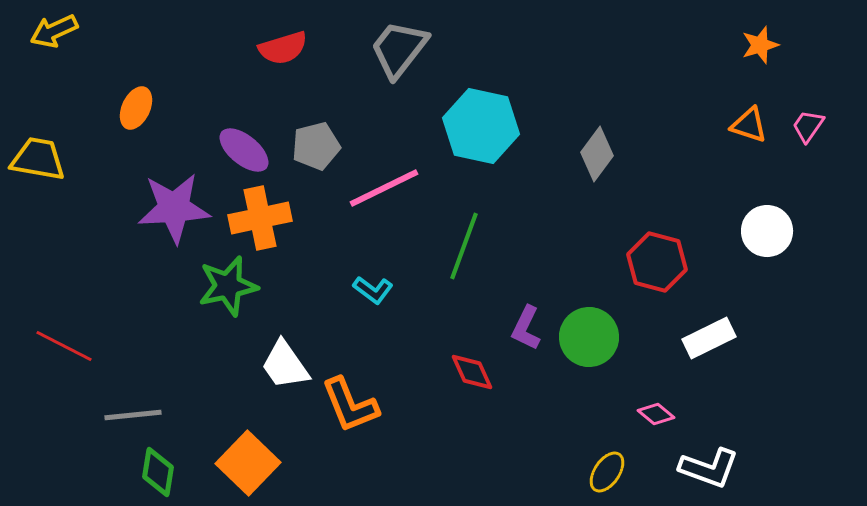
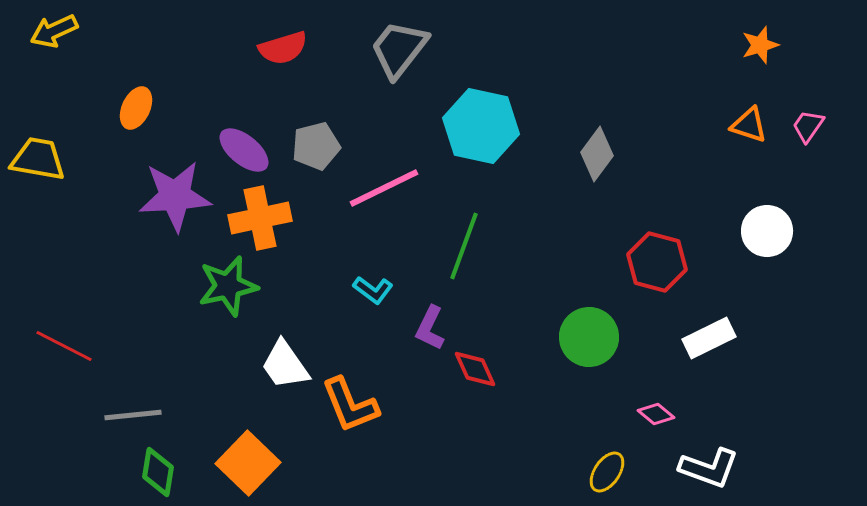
purple star: moved 1 px right, 12 px up
purple L-shape: moved 96 px left
red diamond: moved 3 px right, 3 px up
